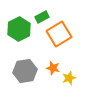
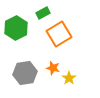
green rectangle: moved 1 px right, 4 px up
green hexagon: moved 3 px left, 1 px up
gray hexagon: moved 2 px down
yellow star: rotated 16 degrees counterclockwise
